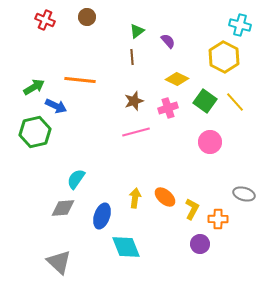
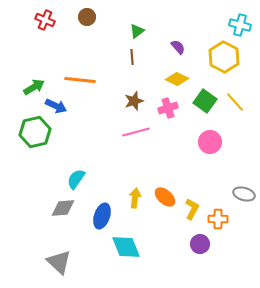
purple semicircle: moved 10 px right, 6 px down
